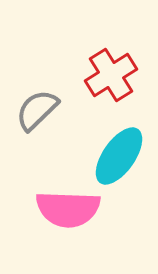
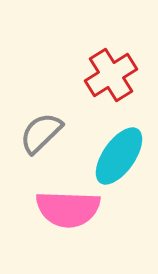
gray semicircle: moved 4 px right, 23 px down
